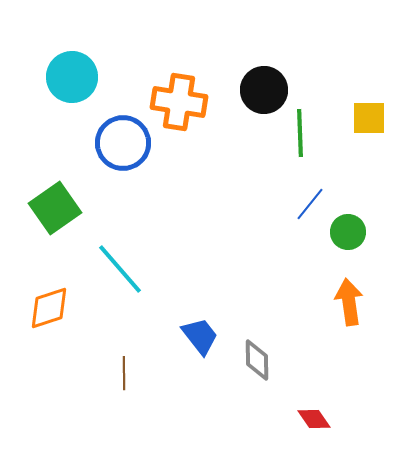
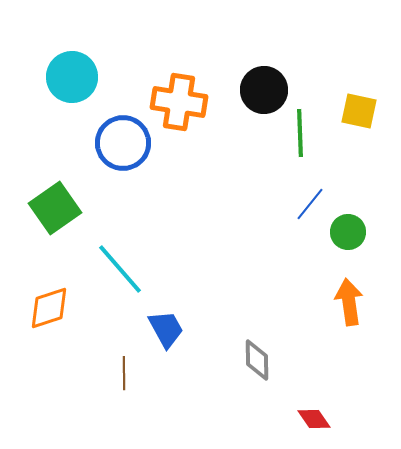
yellow square: moved 10 px left, 7 px up; rotated 12 degrees clockwise
blue trapezoid: moved 34 px left, 7 px up; rotated 9 degrees clockwise
